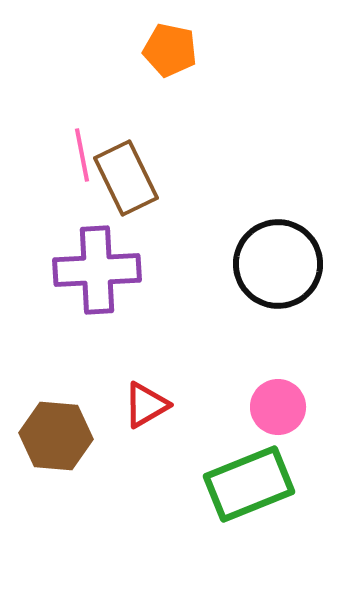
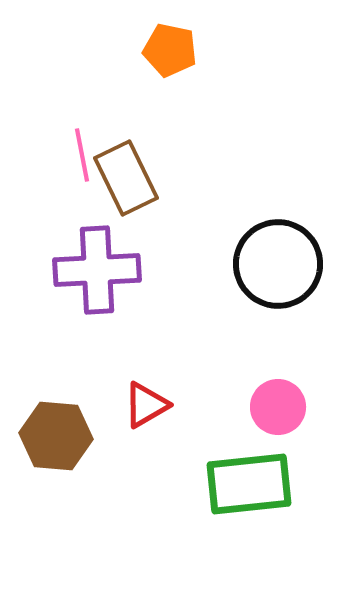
green rectangle: rotated 16 degrees clockwise
